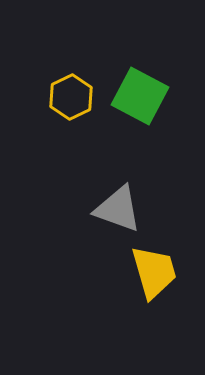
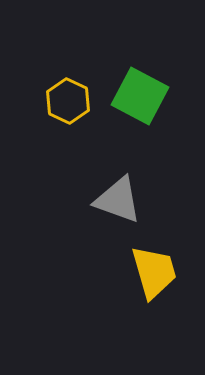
yellow hexagon: moved 3 px left, 4 px down; rotated 9 degrees counterclockwise
gray triangle: moved 9 px up
